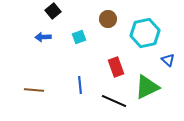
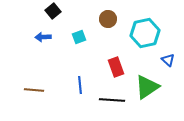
green triangle: rotated 8 degrees counterclockwise
black line: moved 2 px left, 1 px up; rotated 20 degrees counterclockwise
